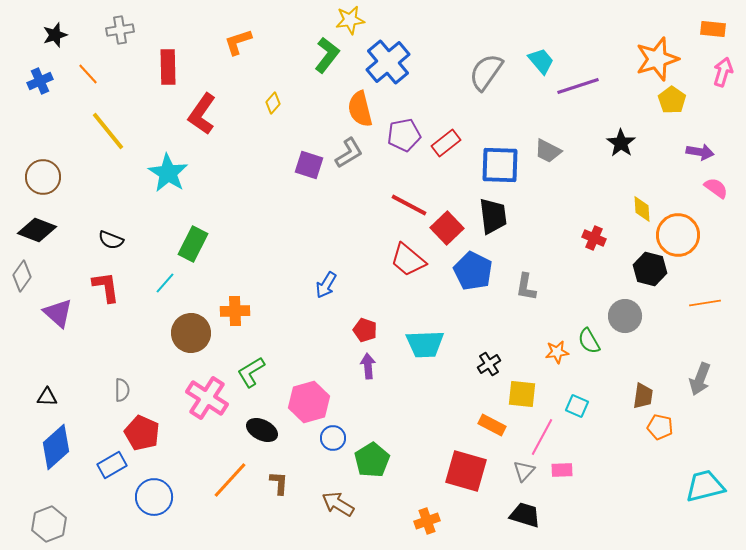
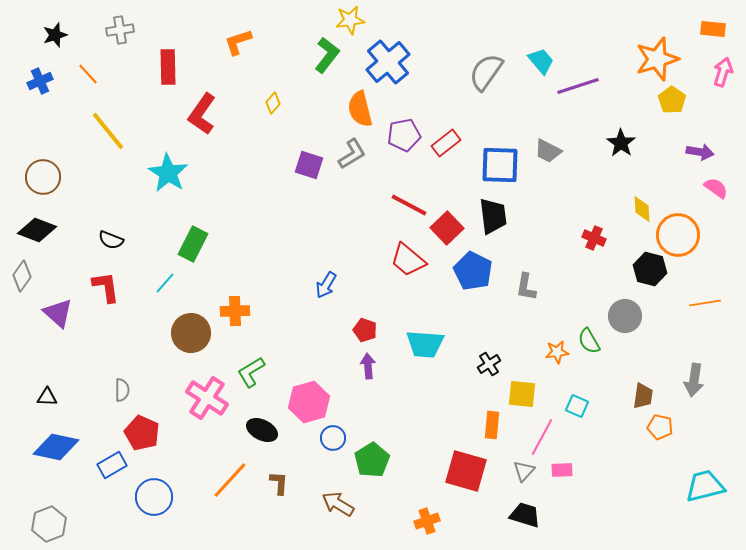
gray L-shape at (349, 153): moved 3 px right, 1 px down
cyan trapezoid at (425, 344): rotated 6 degrees clockwise
gray arrow at (700, 379): moved 6 px left, 1 px down; rotated 12 degrees counterclockwise
orange rectangle at (492, 425): rotated 68 degrees clockwise
blue diamond at (56, 447): rotated 54 degrees clockwise
